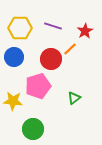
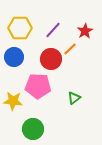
purple line: moved 4 px down; rotated 66 degrees counterclockwise
pink pentagon: rotated 20 degrees clockwise
